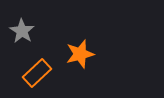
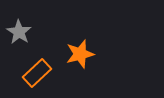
gray star: moved 3 px left, 1 px down
